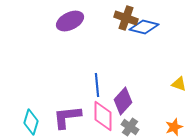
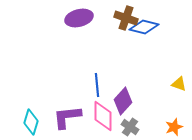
purple ellipse: moved 9 px right, 3 px up; rotated 12 degrees clockwise
